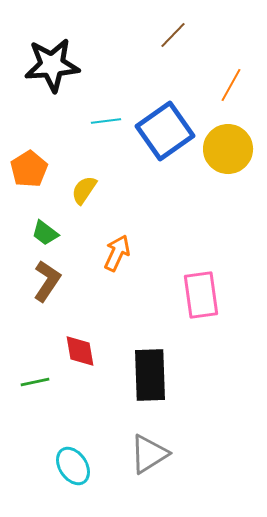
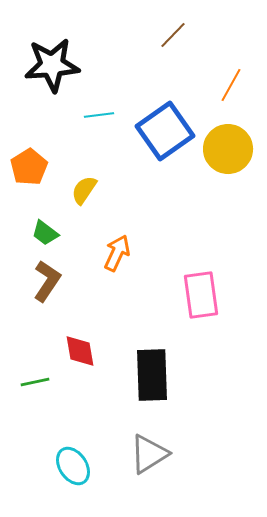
cyan line: moved 7 px left, 6 px up
orange pentagon: moved 2 px up
black rectangle: moved 2 px right
